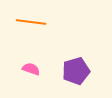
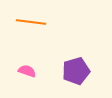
pink semicircle: moved 4 px left, 2 px down
